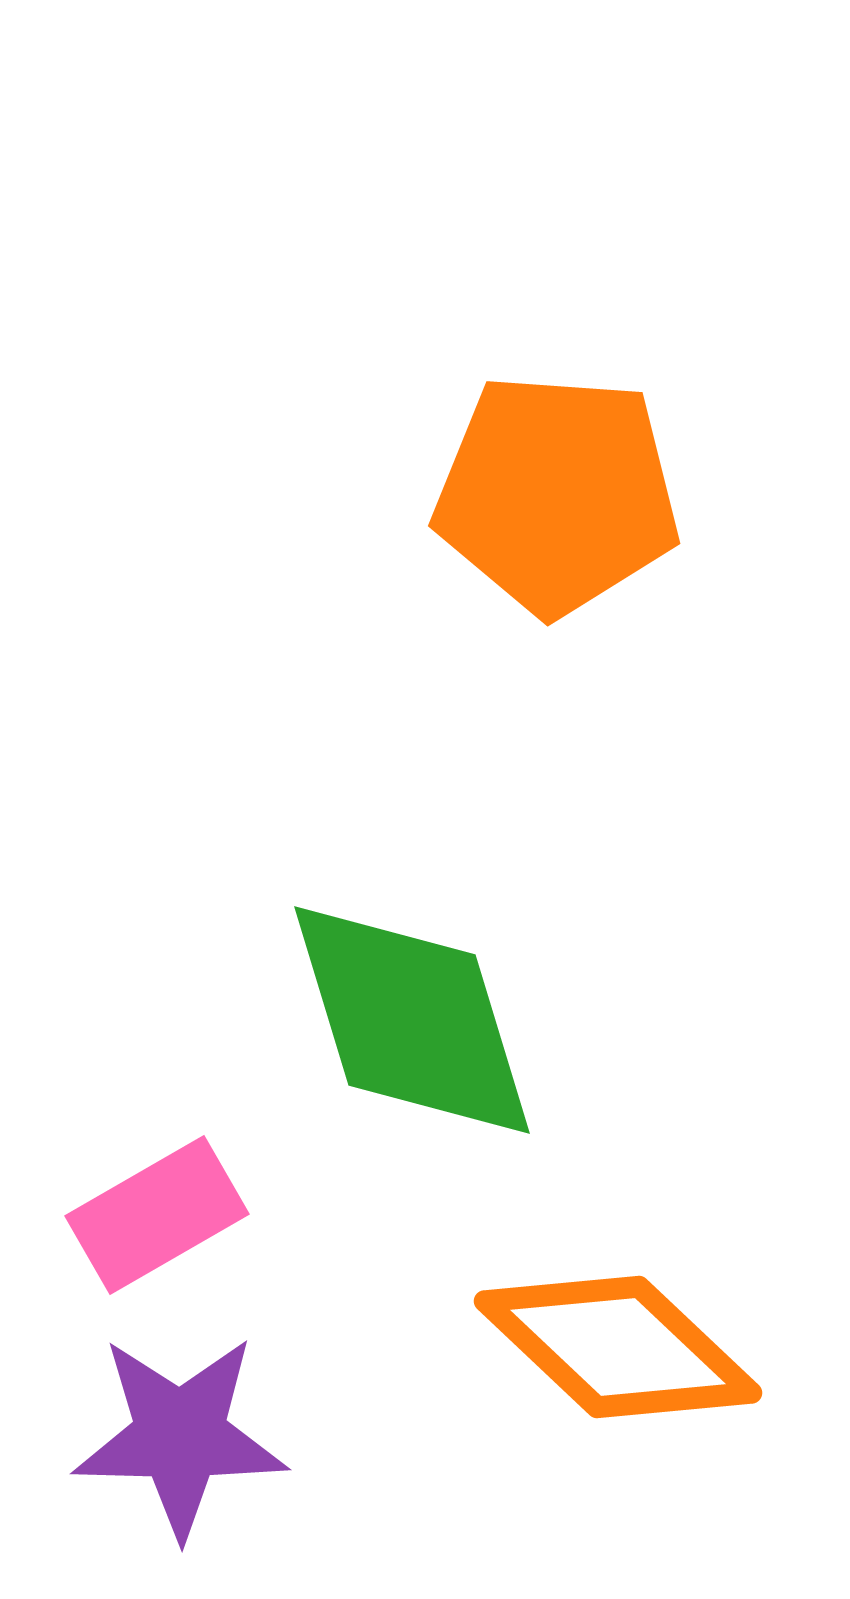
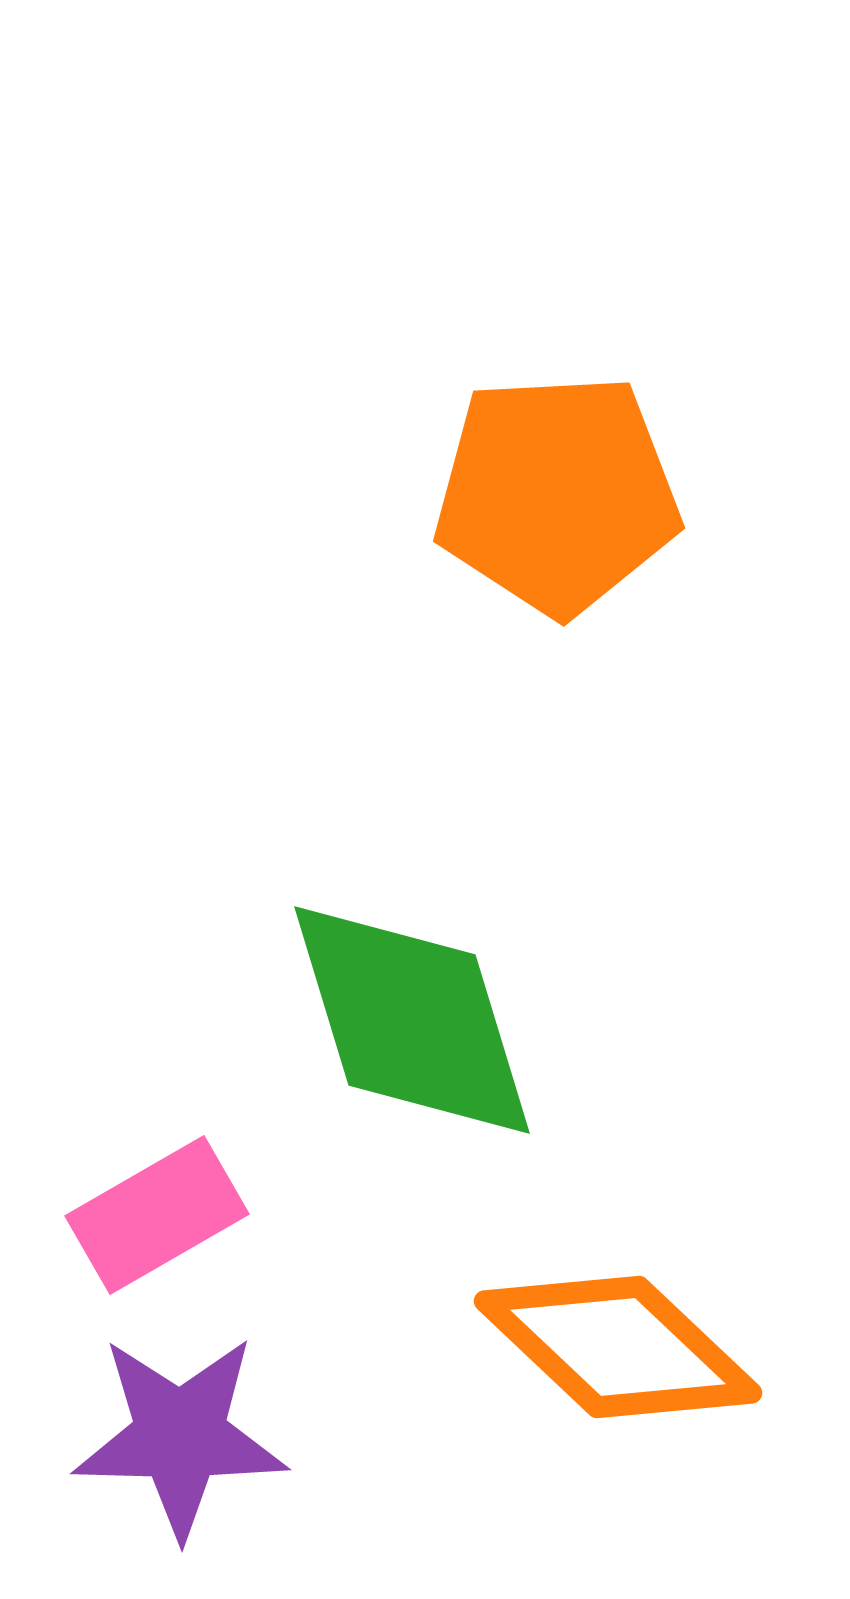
orange pentagon: rotated 7 degrees counterclockwise
